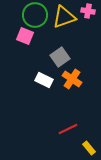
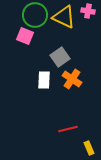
yellow triangle: rotated 45 degrees clockwise
white rectangle: rotated 66 degrees clockwise
red line: rotated 12 degrees clockwise
yellow rectangle: rotated 16 degrees clockwise
